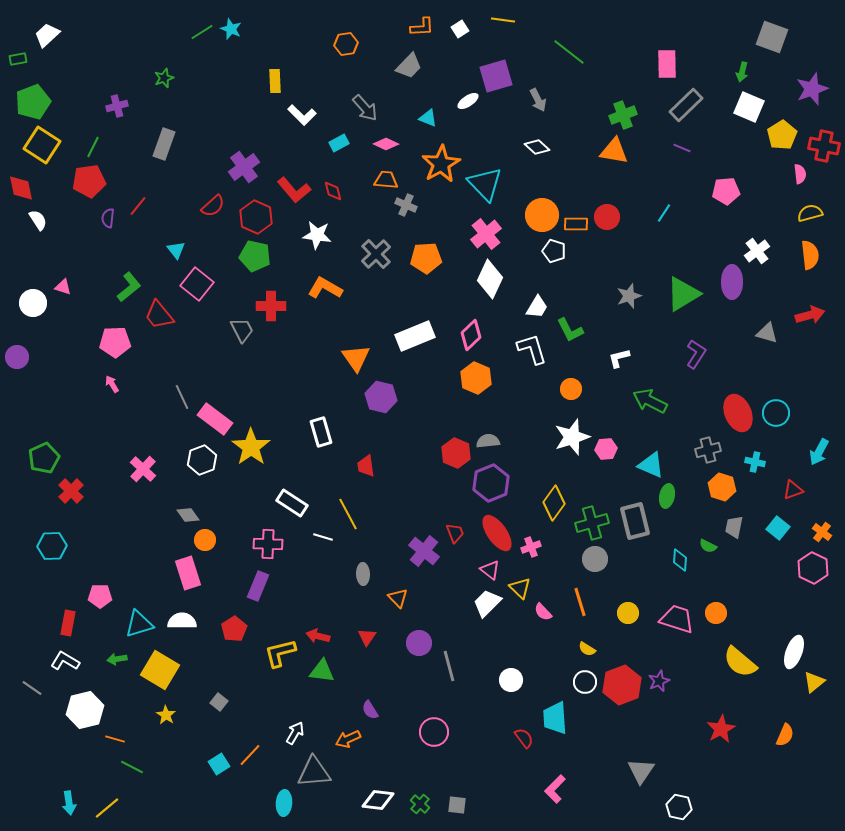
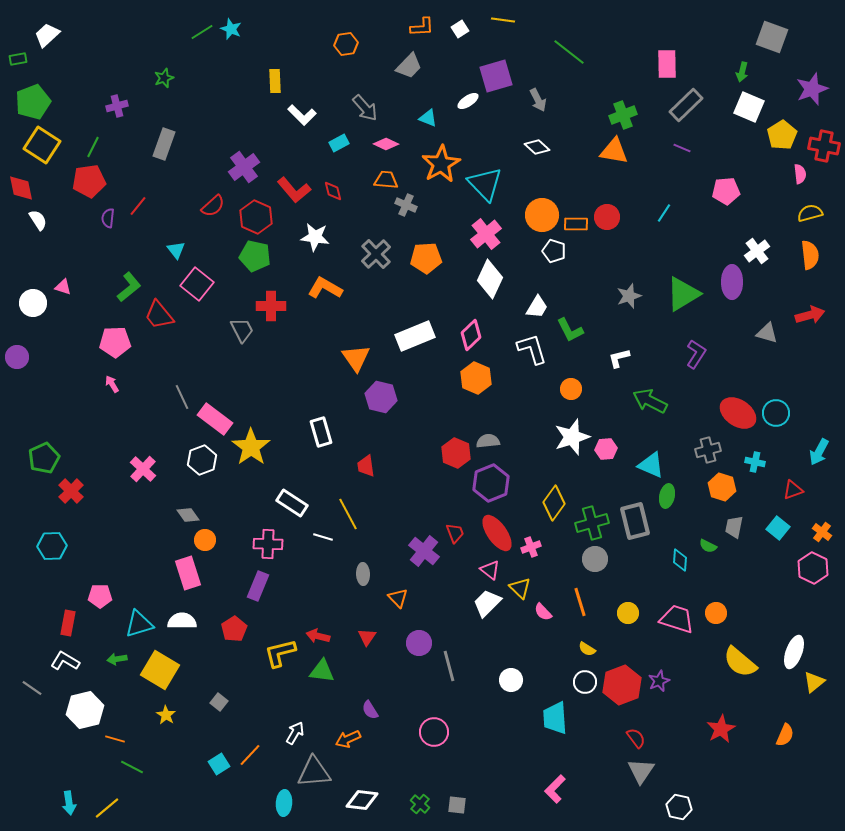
white star at (317, 235): moved 2 px left, 2 px down
red ellipse at (738, 413): rotated 33 degrees counterclockwise
red semicircle at (524, 738): moved 112 px right
white diamond at (378, 800): moved 16 px left
